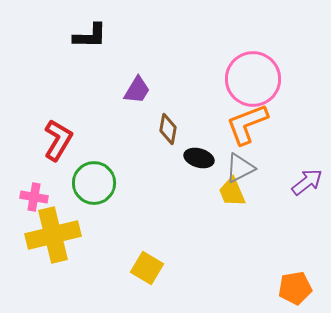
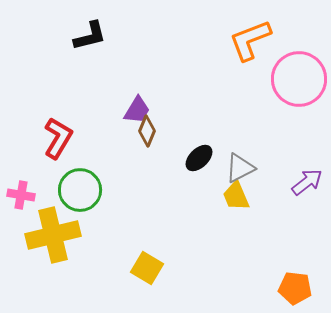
black L-shape: rotated 15 degrees counterclockwise
pink circle: moved 46 px right
purple trapezoid: moved 20 px down
orange L-shape: moved 3 px right, 84 px up
brown diamond: moved 21 px left, 2 px down; rotated 12 degrees clockwise
red L-shape: moved 2 px up
black ellipse: rotated 60 degrees counterclockwise
green circle: moved 14 px left, 7 px down
yellow trapezoid: moved 4 px right, 4 px down
pink cross: moved 13 px left, 2 px up
orange pentagon: rotated 16 degrees clockwise
